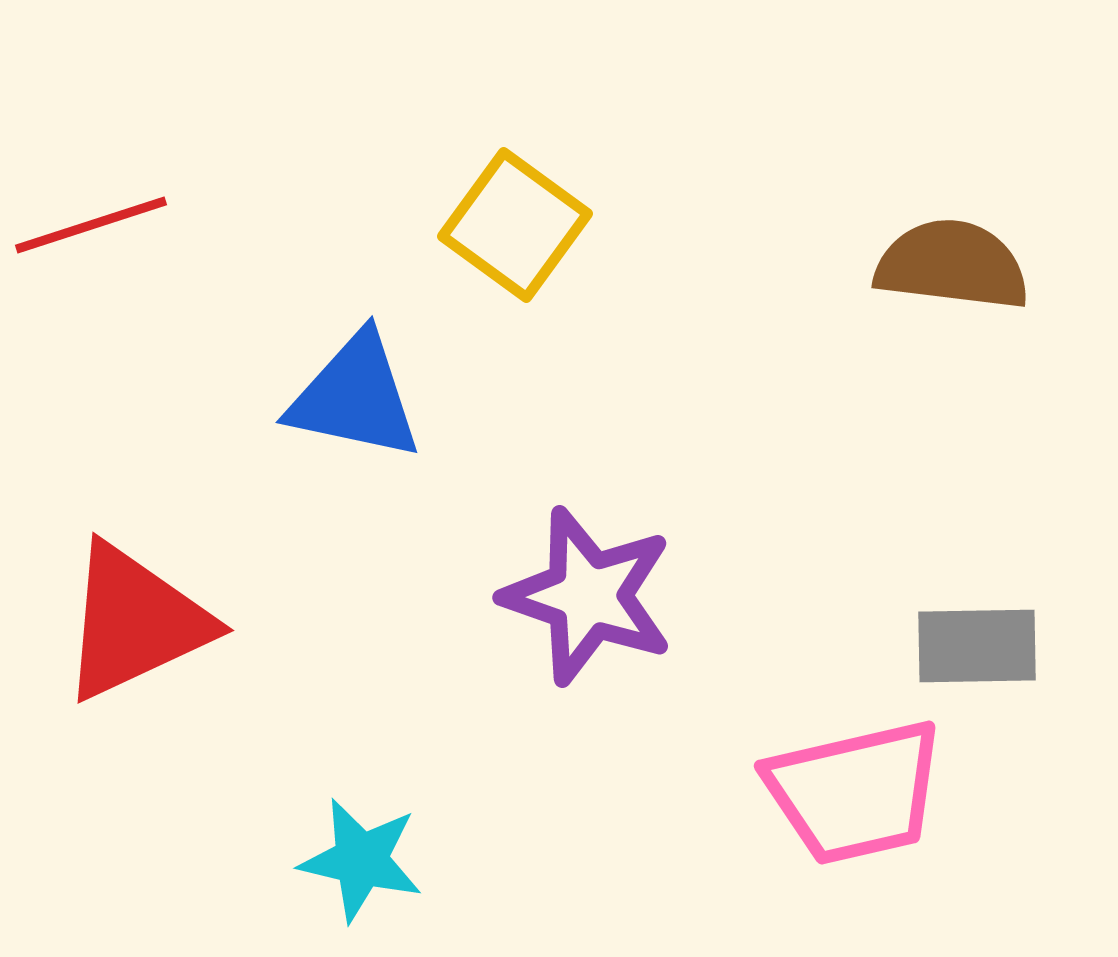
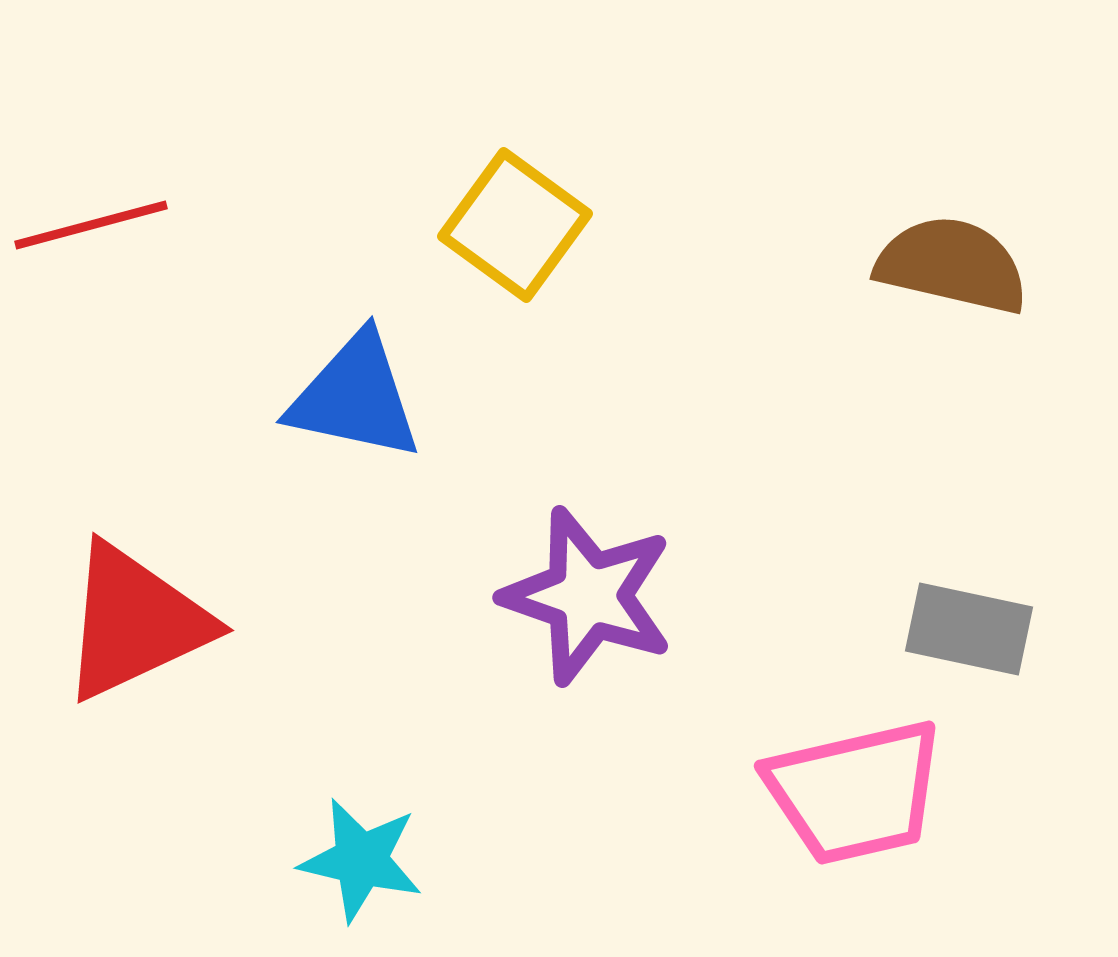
red line: rotated 3 degrees clockwise
brown semicircle: rotated 6 degrees clockwise
gray rectangle: moved 8 px left, 17 px up; rotated 13 degrees clockwise
